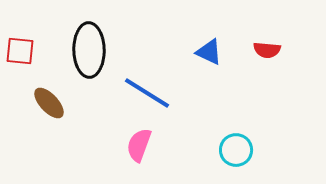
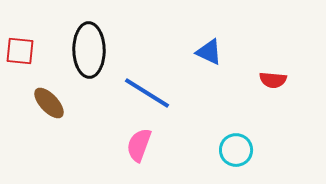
red semicircle: moved 6 px right, 30 px down
